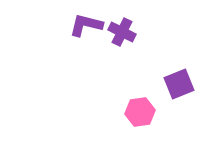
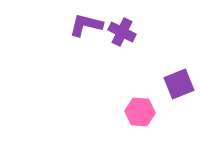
pink hexagon: rotated 12 degrees clockwise
